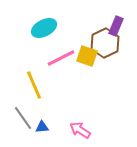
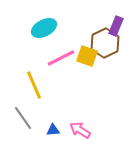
blue triangle: moved 11 px right, 3 px down
